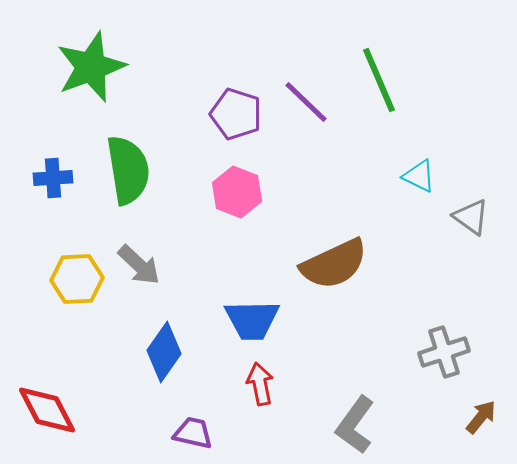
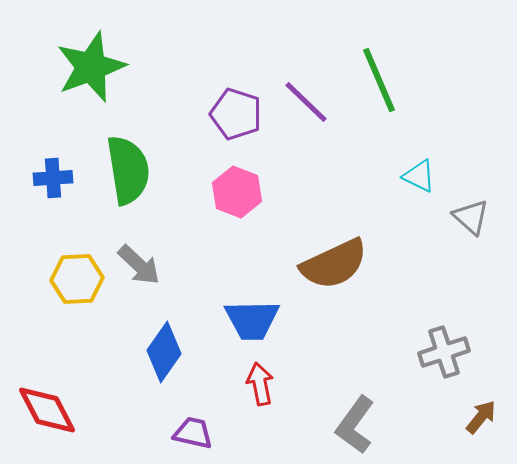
gray triangle: rotated 6 degrees clockwise
